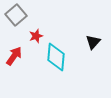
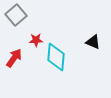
red star: moved 4 px down; rotated 16 degrees clockwise
black triangle: rotated 49 degrees counterclockwise
red arrow: moved 2 px down
